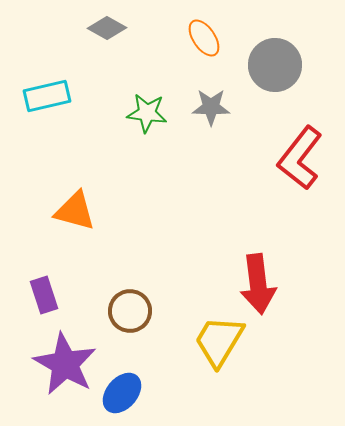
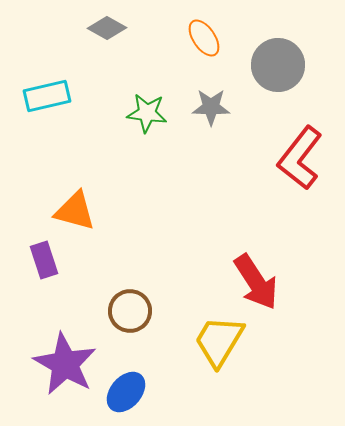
gray circle: moved 3 px right
red arrow: moved 2 px left, 2 px up; rotated 26 degrees counterclockwise
purple rectangle: moved 35 px up
blue ellipse: moved 4 px right, 1 px up
